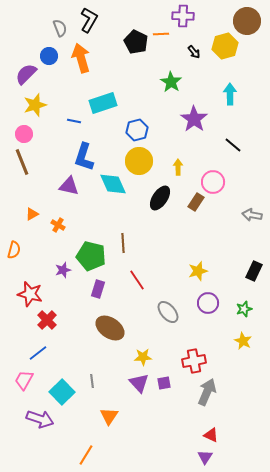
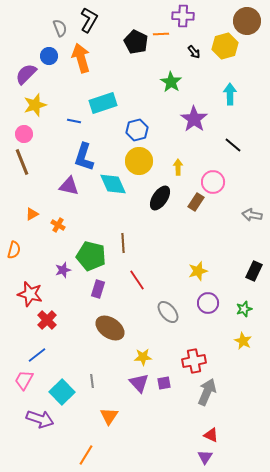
blue line at (38, 353): moved 1 px left, 2 px down
